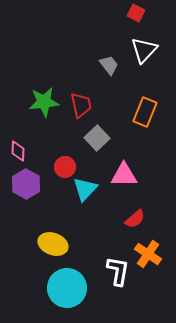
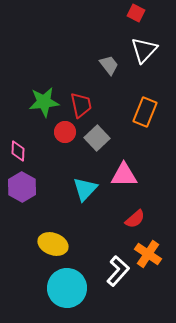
red circle: moved 35 px up
purple hexagon: moved 4 px left, 3 px down
white L-shape: rotated 32 degrees clockwise
